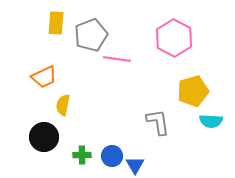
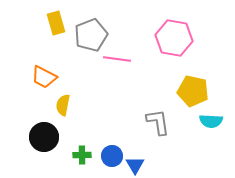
yellow rectangle: rotated 20 degrees counterclockwise
pink hexagon: rotated 18 degrees counterclockwise
orange trapezoid: rotated 52 degrees clockwise
yellow pentagon: rotated 28 degrees clockwise
